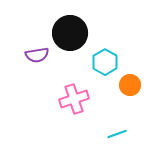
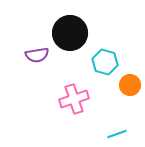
cyan hexagon: rotated 15 degrees counterclockwise
